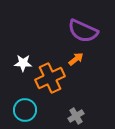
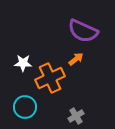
cyan circle: moved 3 px up
